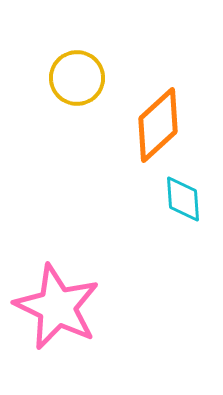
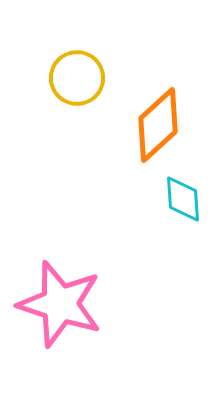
pink star: moved 3 px right, 3 px up; rotated 8 degrees counterclockwise
